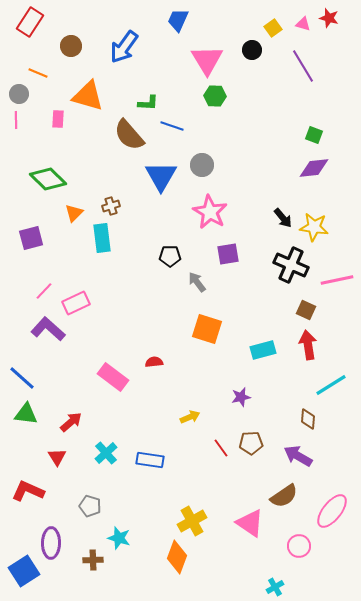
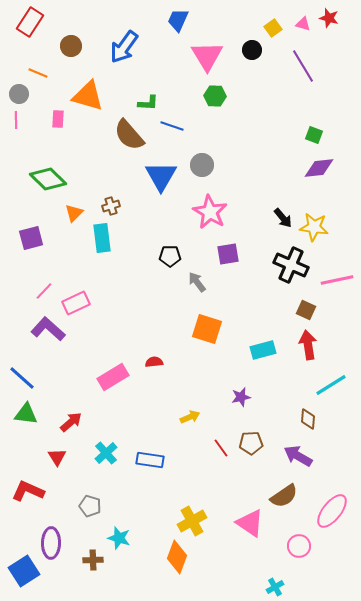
pink triangle at (207, 60): moved 4 px up
purple diamond at (314, 168): moved 5 px right
pink rectangle at (113, 377): rotated 68 degrees counterclockwise
